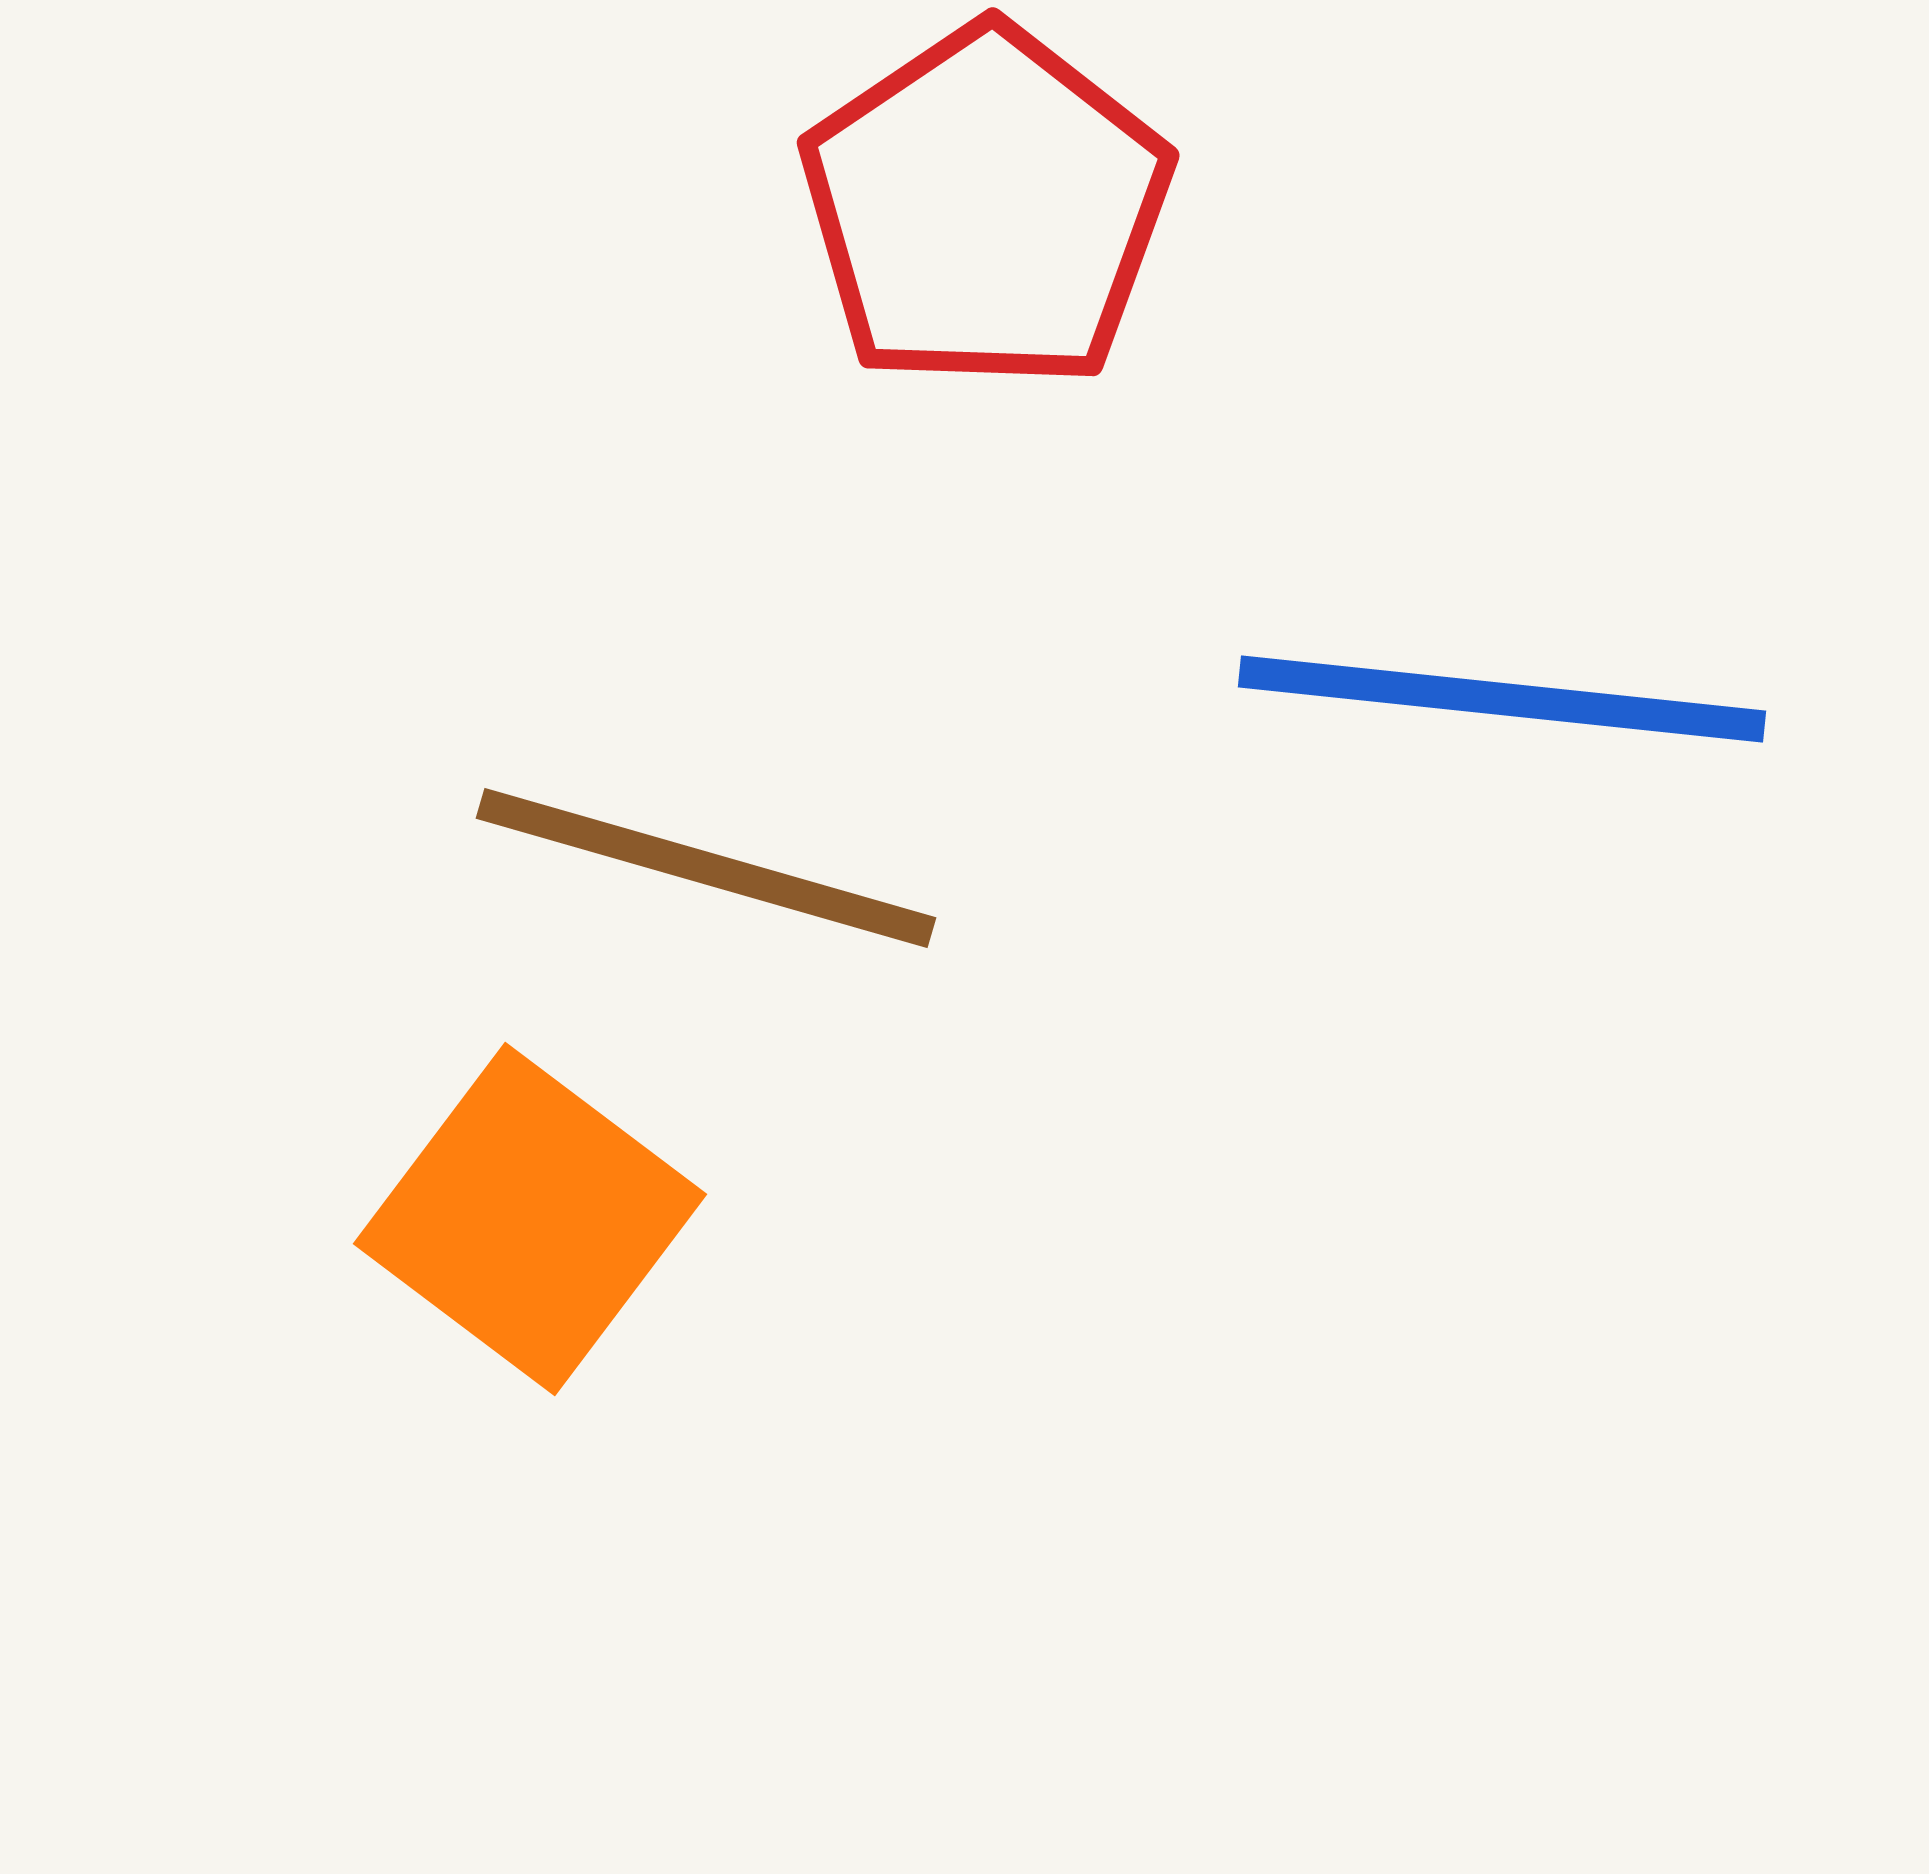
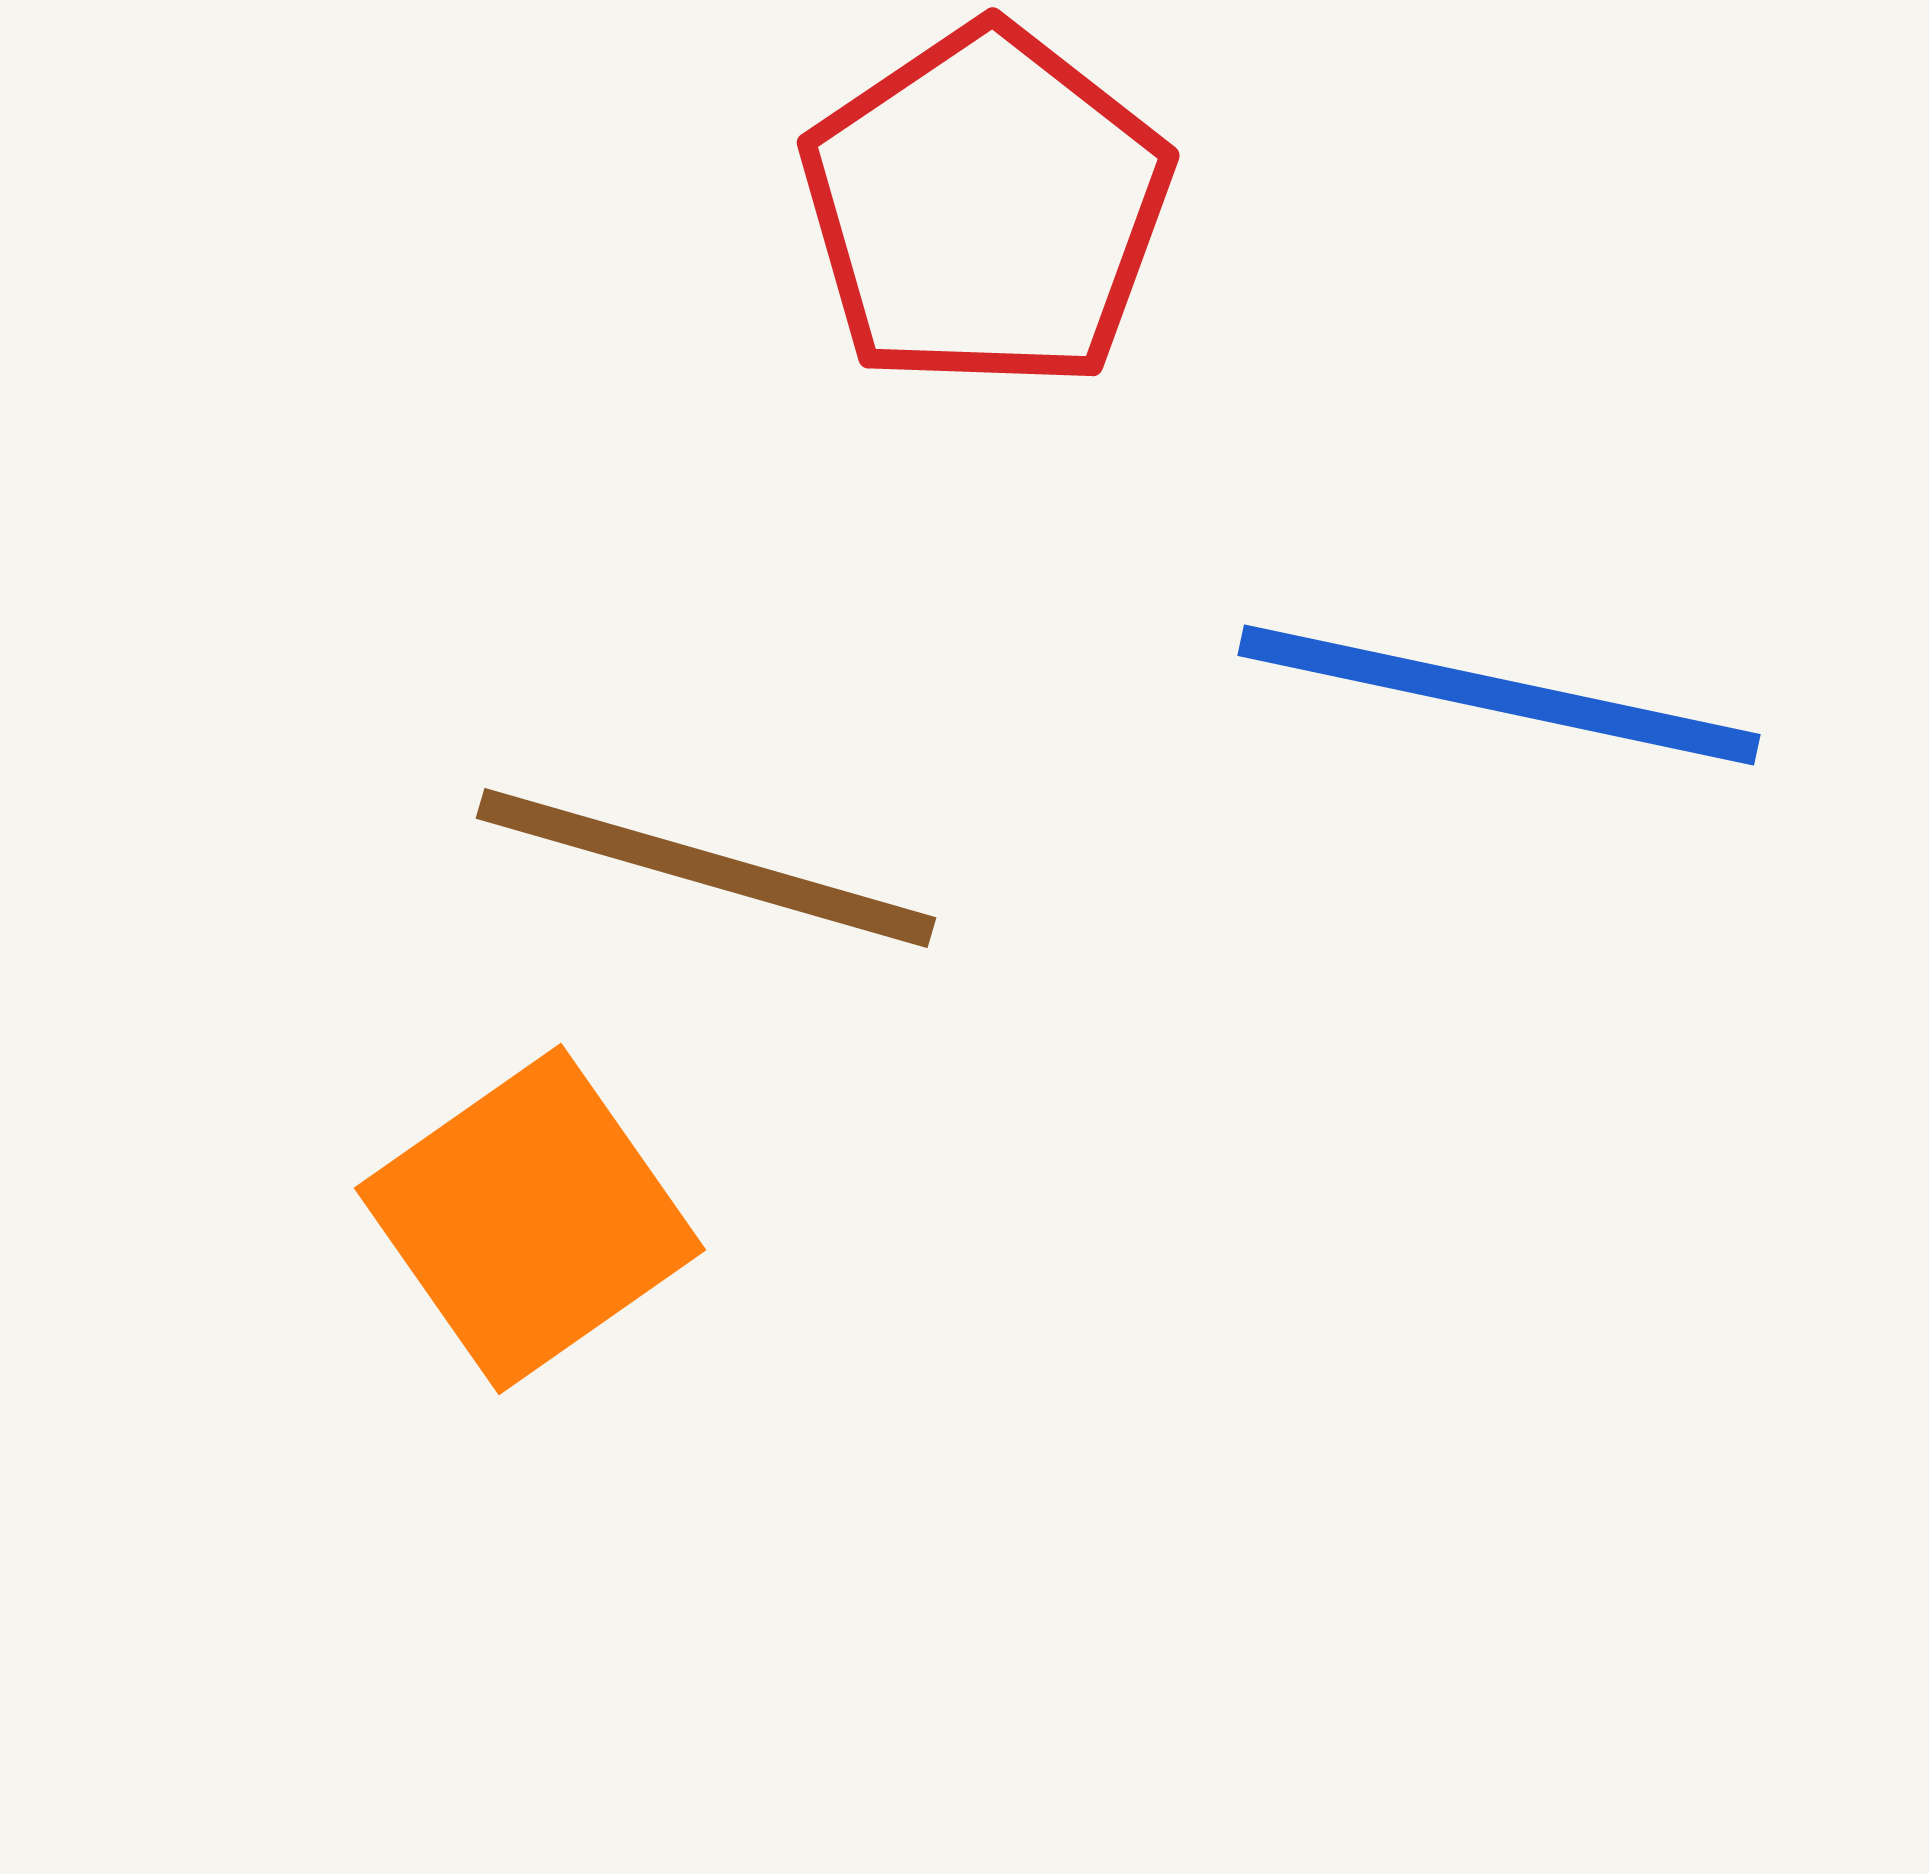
blue line: moved 3 px left, 4 px up; rotated 6 degrees clockwise
orange square: rotated 18 degrees clockwise
